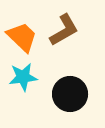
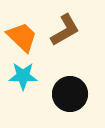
brown L-shape: moved 1 px right
cyan star: moved 1 px up; rotated 8 degrees clockwise
